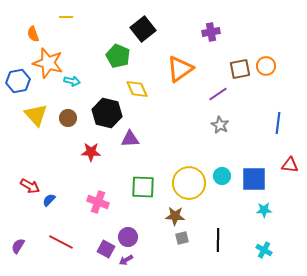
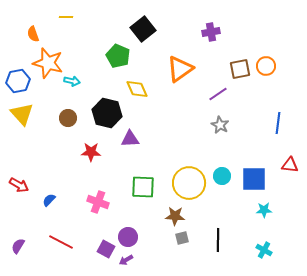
yellow triangle: moved 14 px left, 1 px up
red arrow: moved 11 px left, 1 px up
